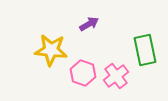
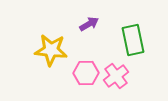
green rectangle: moved 12 px left, 10 px up
pink hexagon: moved 3 px right; rotated 20 degrees counterclockwise
